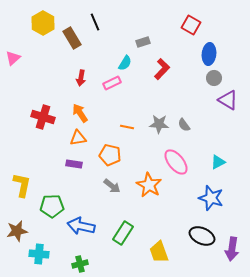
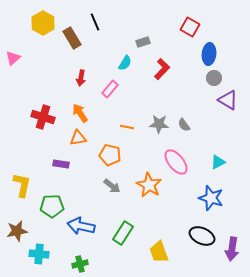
red square: moved 1 px left, 2 px down
pink rectangle: moved 2 px left, 6 px down; rotated 24 degrees counterclockwise
purple rectangle: moved 13 px left
